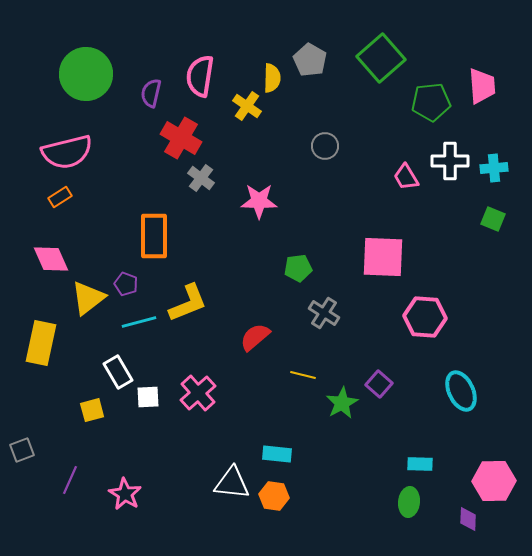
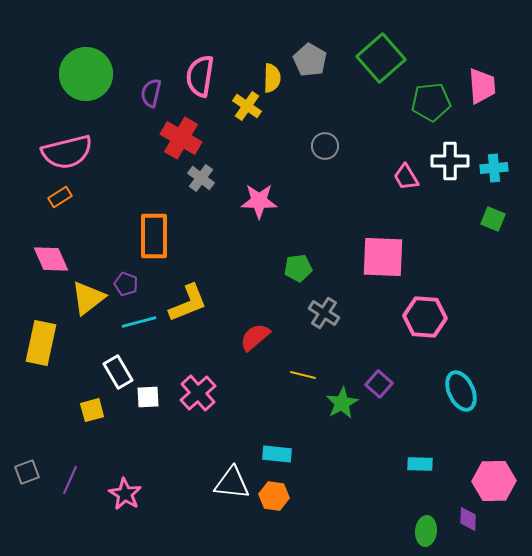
gray square at (22, 450): moved 5 px right, 22 px down
green ellipse at (409, 502): moved 17 px right, 29 px down
